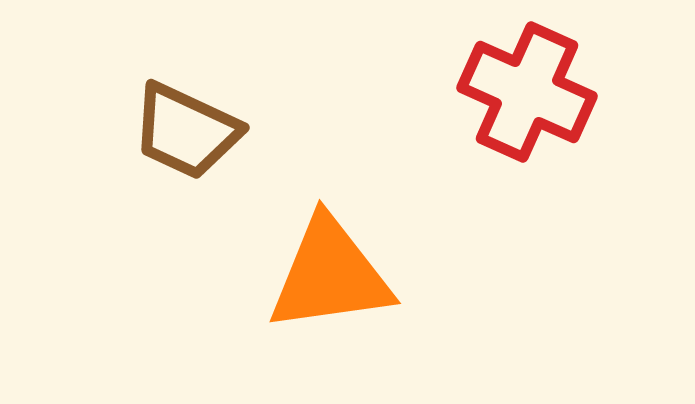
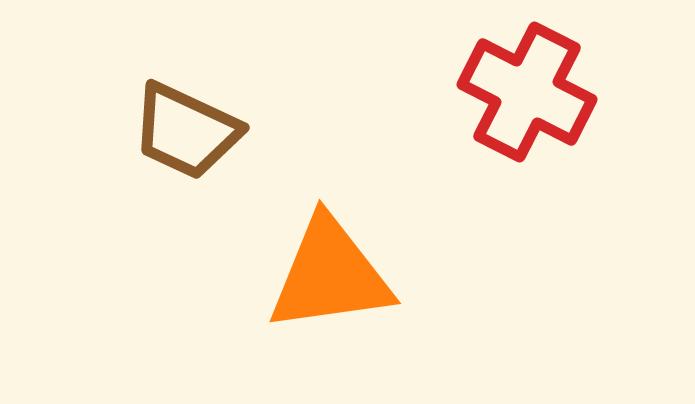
red cross: rotated 3 degrees clockwise
